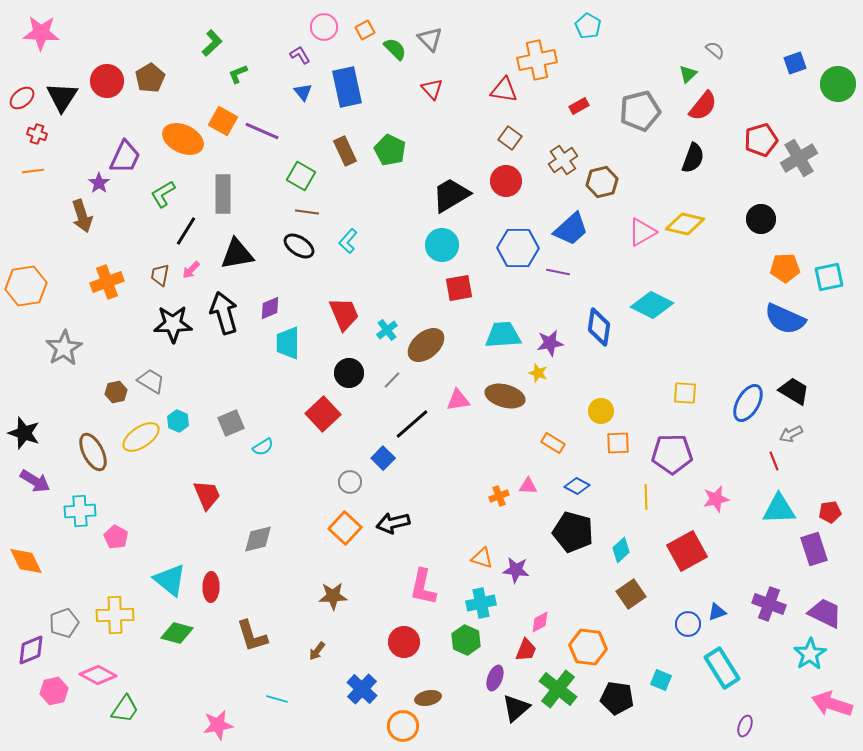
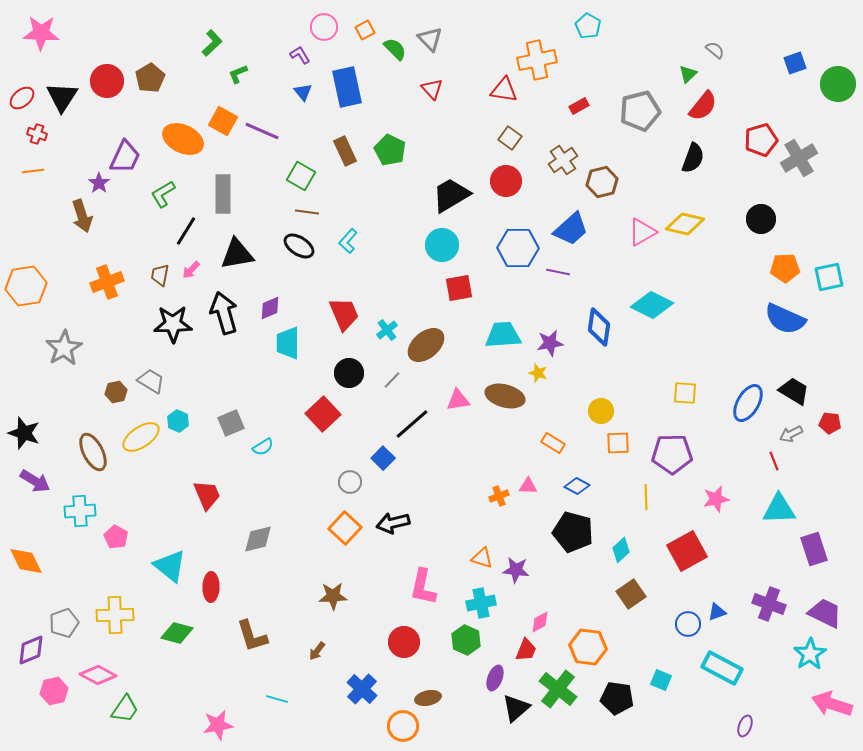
red pentagon at (830, 512): moved 89 px up; rotated 15 degrees clockwise
cyan triangle at (170, 580): moved 14 px up
cyan rectangle at (722, 668): rotated 30 degrees counterclockwise
